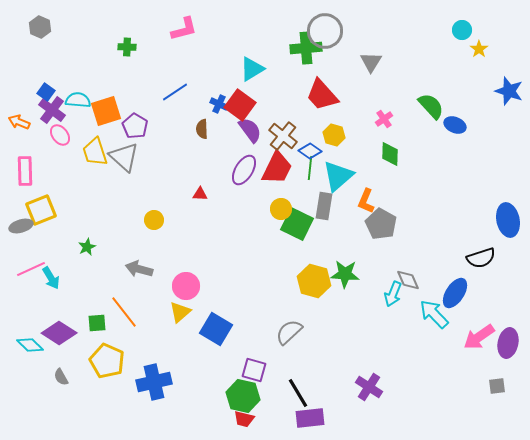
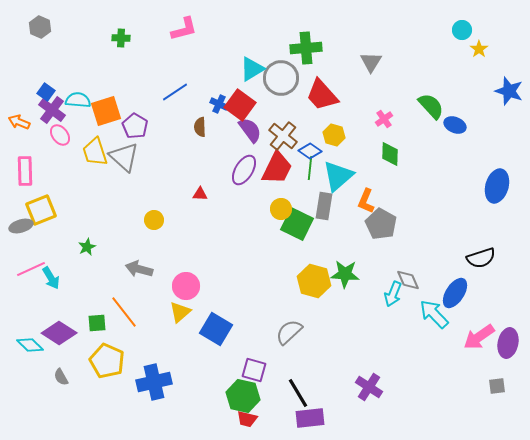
gray circle at (325, 31): moved 44 px left, 47 px down
green cross at (127, 47): moved 6 px left, 9 px up
brown semicircle at (202, 129): moved 2 px left, 2 px up
blue ellipse at (508, 220): moved 11 px left, 34 px up; rotated 28 degrees clockwise
red trapezoid at (244, 419): moved 3 px right
